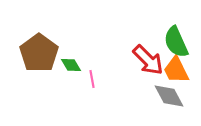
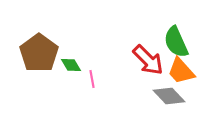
orange trapezoid: moved 5 px right, 1 px down; rotated 16 degrees counterclockwise
gray diamond: rotated 16 degrees counterclockwise
